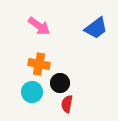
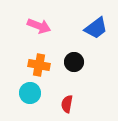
pink arrow: rotated 15 degrees counterclockwise
orange cross: moved 1 px down
black circle: moved 14 px right, 21 px up
cyan circle: moved 2 px left, 1 px down
